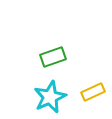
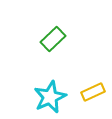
green rectangle: moved 18 px up; rotated 25 degrees counterclockwise
